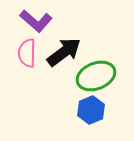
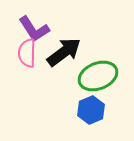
purple L-shape: moved 2 px left, 8 px down; rotated 16 degrees clockwise
green ellipse: moved 2 px right
